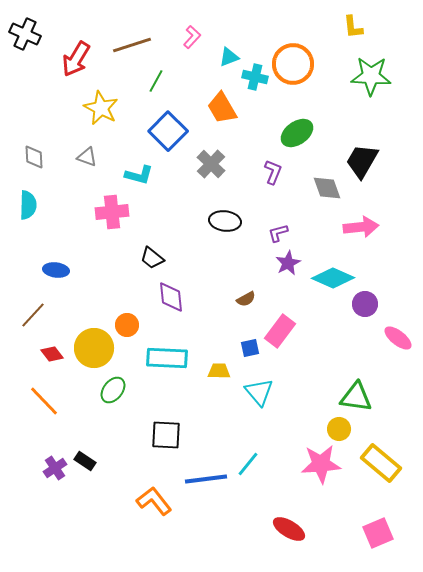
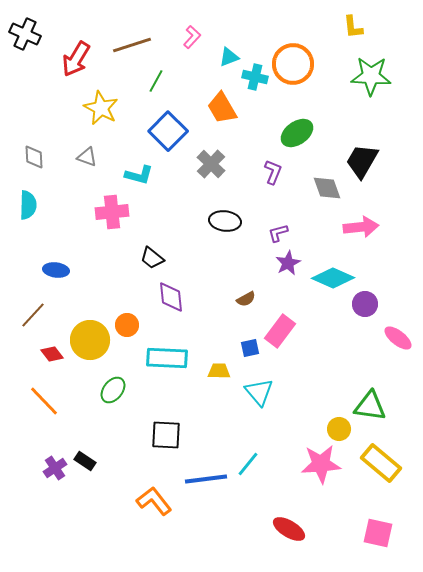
yellow circle at (94, 348): moved 4 px left, 8 px up
green triangle at (356, 397): moved 14 px right, 9 px down
pink square at (378, 533): rotated 36 degrees clockwise
